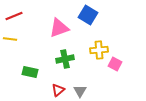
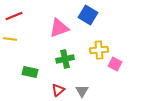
gray triangle: moved 2 px right
